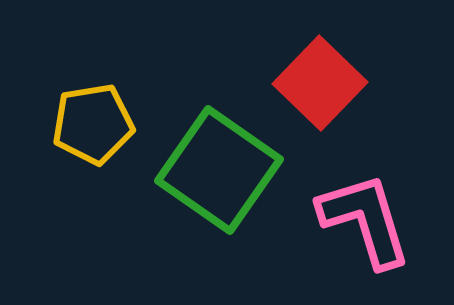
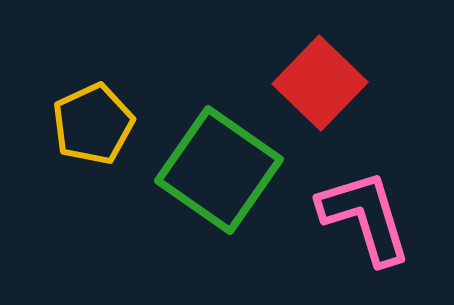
yellow pentagon: rotated 16 degrees counterclockwise
pink L-shape: moved 3 px up
